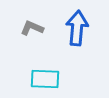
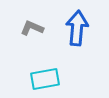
cyan rectangle: rotated 12 degrees counterclockwise
